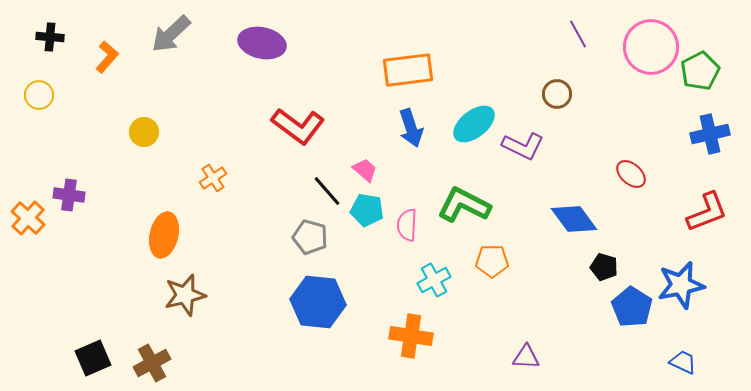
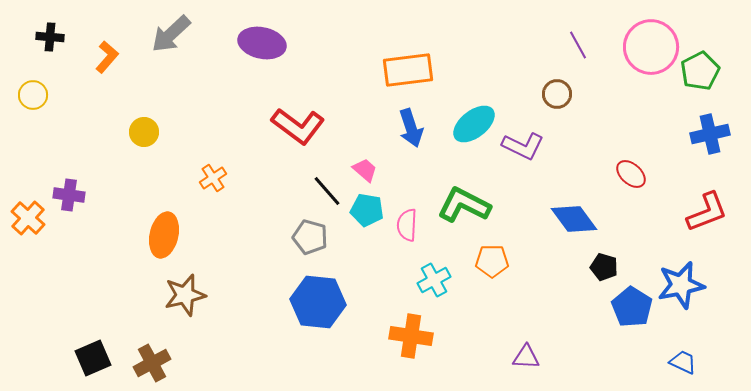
purple line at (578, 34): moved 11 px down
yellow circle at (39, 95): moved 6 px left
